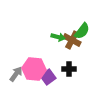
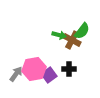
green arrow: moved 1 px right, 2 px up
pink hexagon: rotated 15 degrees counterclockwise
purple square: moved 1 px right, 2 px up
